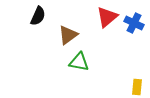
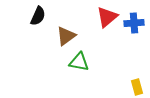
blue cross: rotated 30 degrees counterclockwise
brown triangle: moved 2 px left, 1 px down
yellow rectangle: rotated 21 degrees counterclockwise
